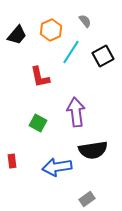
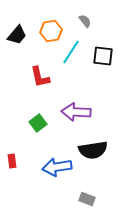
orange hexagon: moved 1 px down; rotated 15 degrees clockwise
black square: rotated 35 degrees clockwise
purple arrow: rotated 80 degrees counterclockwise
green square: rotated 24 degrees clockwise
gray rectangle: rotated 56 degrees clockwise
